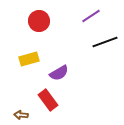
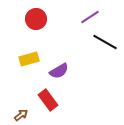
purple line: moved 1 px left, 1 px down
red circle: moved 3 px left, 2 px up
black line: rotated 50 degrees clockwise
purple semicircle: moved 2 px up
brown arrow: rotated 136 degrees clockwise
